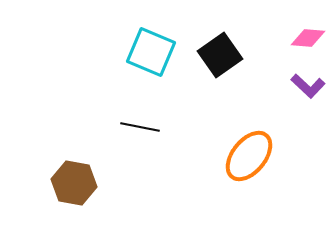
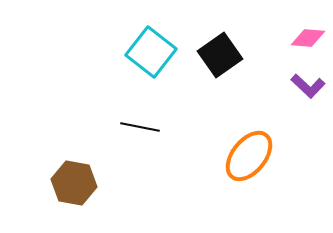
cyan square: rotated 15 degrees clockwise
